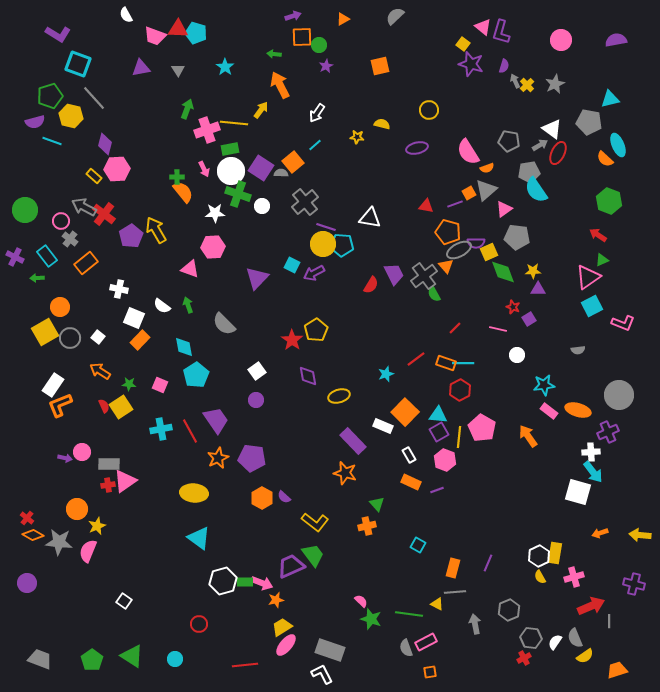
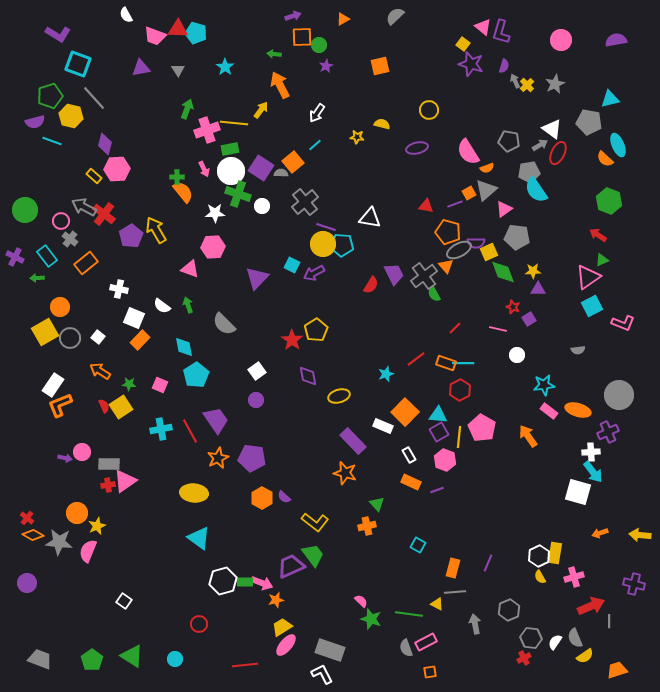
orange circle at (77, 509): moved 4 px down
